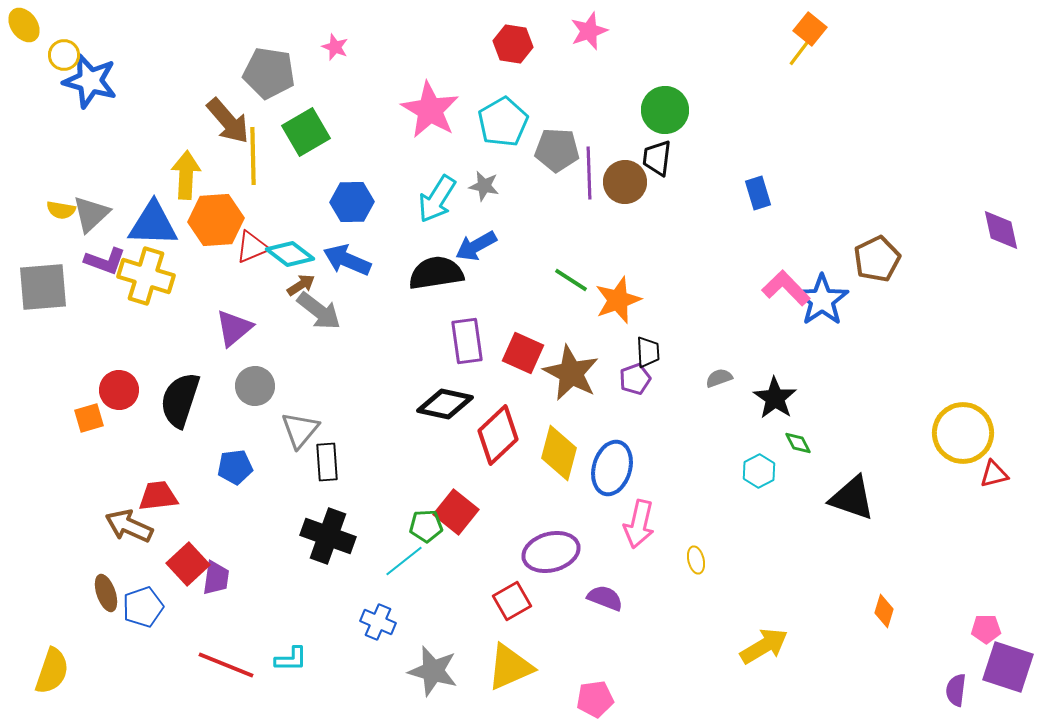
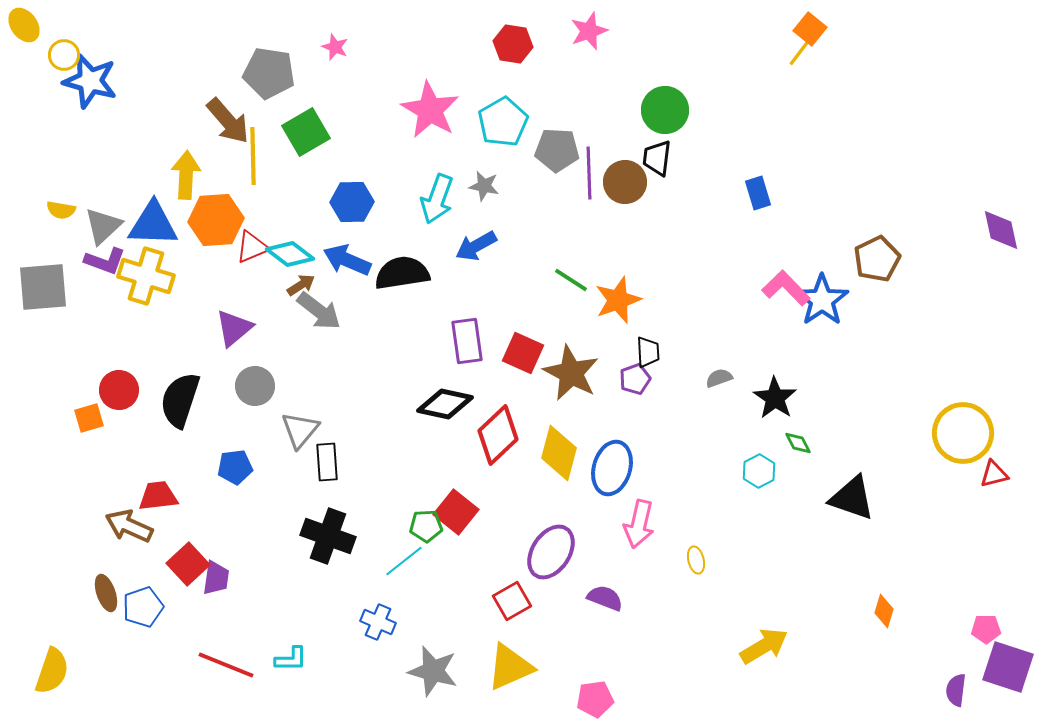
cyan arrow at (437, 199): rotated 12 degrees counterclockwise
gray triangle at (91, 214): moved 12 px right, 12 px down
black semicircle at (436, 273): moved 34 px left
purple ellipse at (551, 552): rotated 42 degrees counterclockwise
